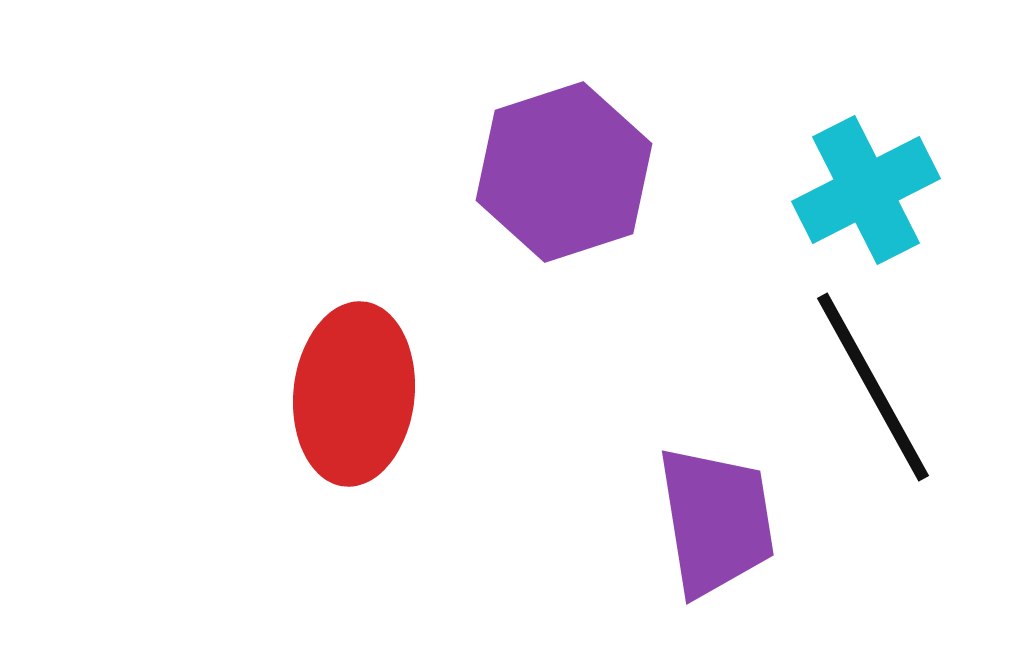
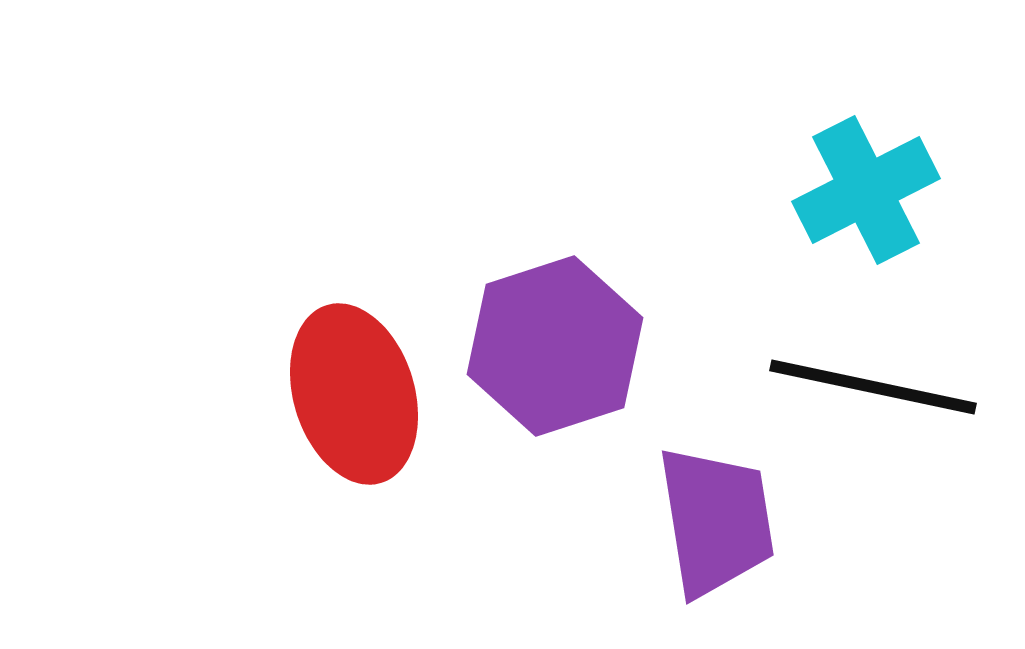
purple hexagon: moved 9 px left, 174 px down
black line: rotated 49 degrees counterclockwise
red ellipse: rotated 23 degrees counterclockwise
